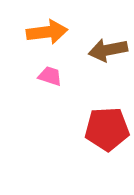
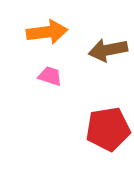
red pentagon: moved 1 px right; rotated 6 degrees counterclockwise
